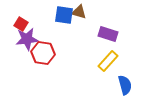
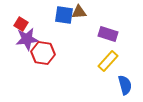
brown triangle: rotated 21 degrees counterclockwise
